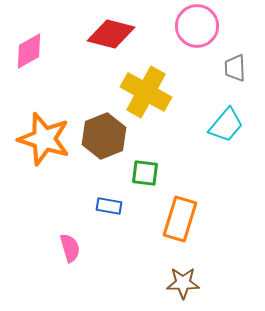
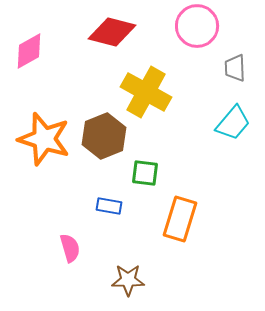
red diamond: moved 1 px right, 2 px up
cyan trapezoid: moved 7 px right, 2 px up
brown star: moved 55 px left, 3 px up
